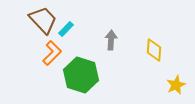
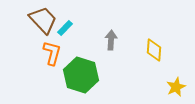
cyan rectangle: moved 1 px left, 1 px up
orange L-shape: rotated 30 degrees counterclockwise
yellow star: moved 2 px down
